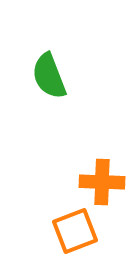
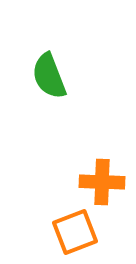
orange square: moved 1 px down
